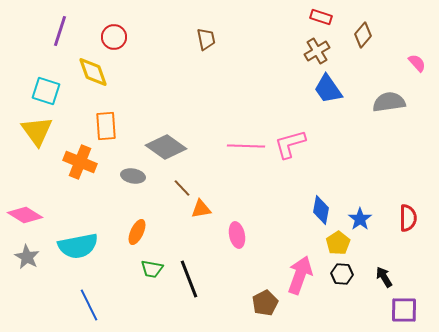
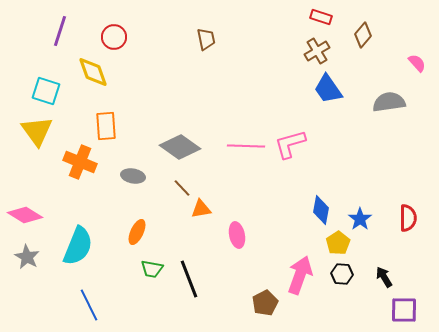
gray diamond: moved 14 px right
cyan semicircle: rotated 57 degrees counterclockwise
